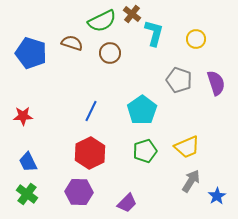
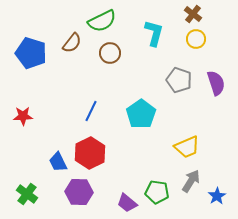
brown cross: moved 61 px right
brown semicircle: rotated 110 degrees clockwise
cyan pentagon: moved 1 px left, 4 px down
green pentagon: moved 12 px right, 41 px down; rotated 25 degrees clockwise
blue trapezoid: moved 30 px right
purple trapezoid: rotated 85 degrees clockwise
